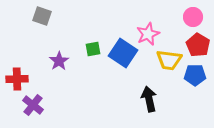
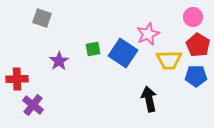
gray square: moved 2 px down
yellow trapezoid: rotated 8 degrees counterclockwise
blue pentagon: moved 1 px right, 1 px down
